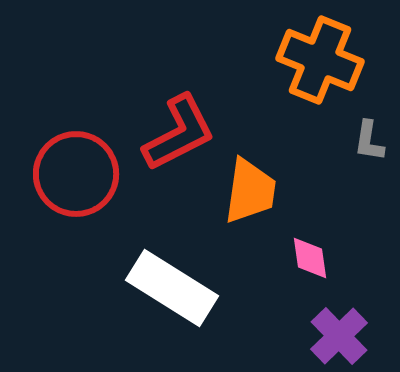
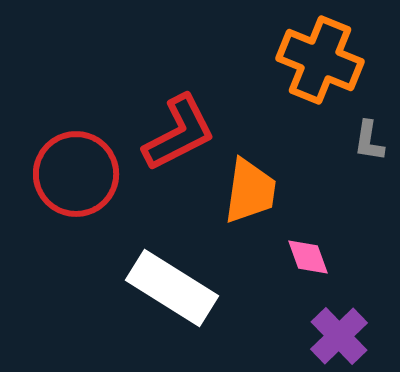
pink diamond: moved 2 px left, 1 px up; rotated 12 degrees counterclockwise
